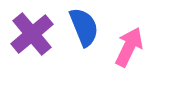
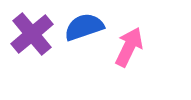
blue semicircle: rotated 87 degrees counterclockwise
